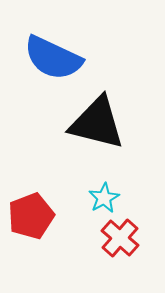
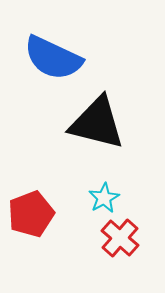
red pentagon: moved 2 px up
